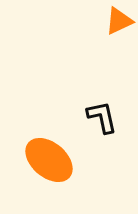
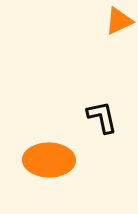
orange ellipse: rotated 39 degrees counterclockwise
